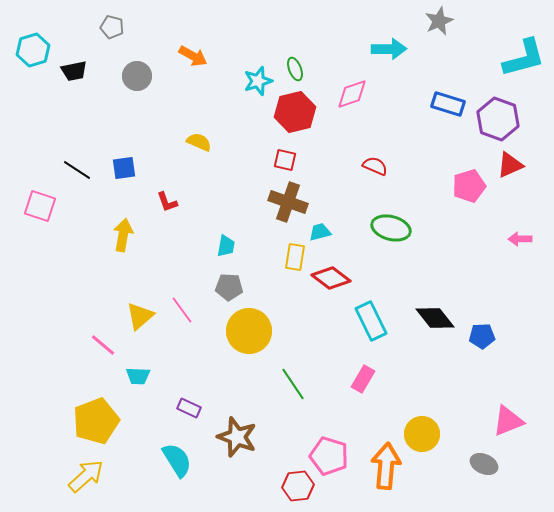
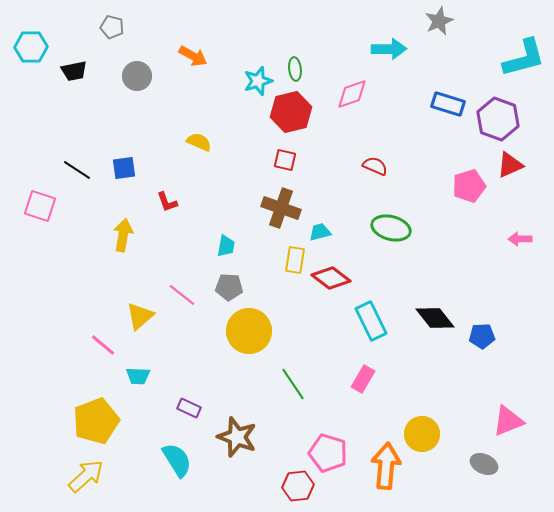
cyan hexagon at (33, 50): moved 2 px left, 3 px up; rotated 16 degrees clockwise
green ellipse at (295, 69): rotated 15 degrees clockwise
red hexagon at (295, 112): moved 4 px left
brown cross at (288, 202): moved 7 px left, 6 px down
yellow rectangle at (295, 257): moved 3 px down
pink line at (182, 310): moved 15 px up; rotated 16 degrees counterclockwise
pink pentagon at (329, 456): moved 1 px left, 3 px up
